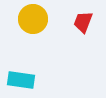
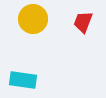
cyan rectangle: moved 2 px right
